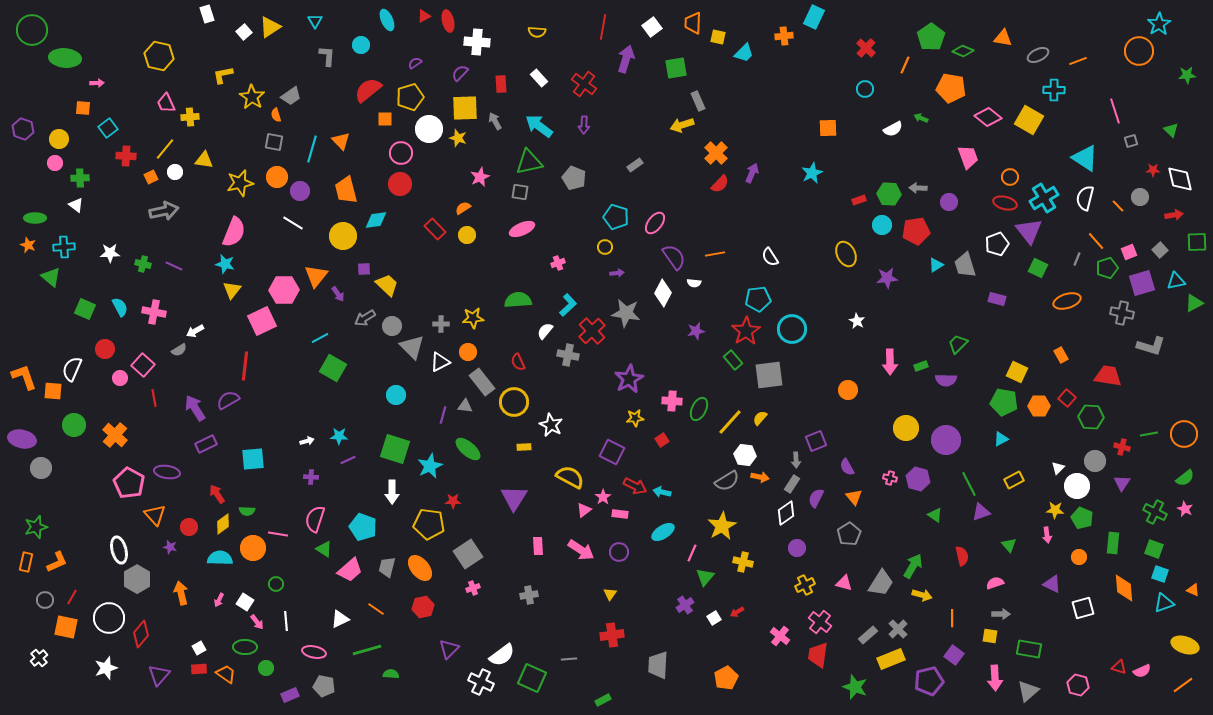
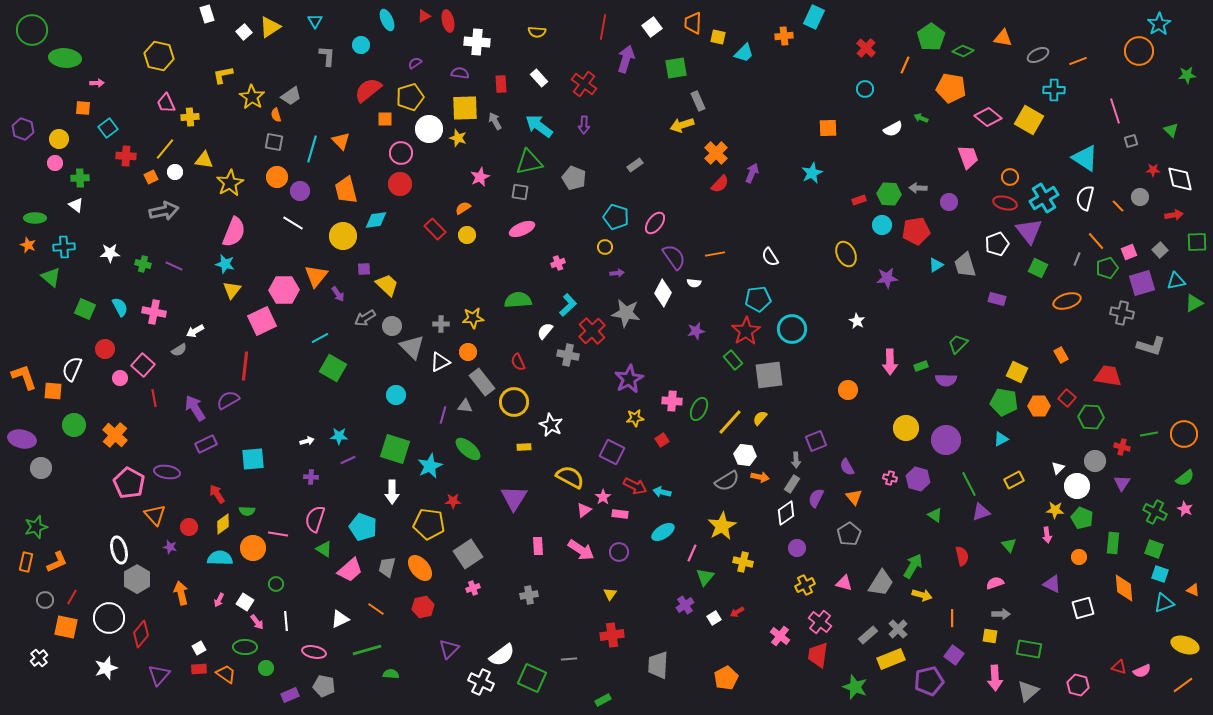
purple semicircle at (460, 73): rotated 54 degrees clockwise
yellow star at (240, 183): moved 10 px left; rotated 16 degrees counterclockwise
